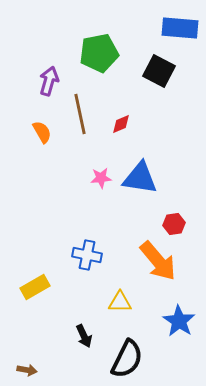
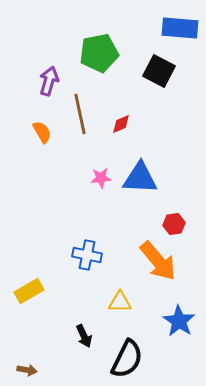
blue triangle: rotated 6 degrees counterclockwise
yellow rectangle: moved 6 px left, 4 px down
